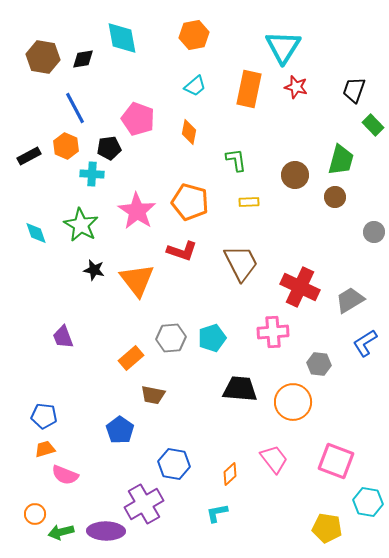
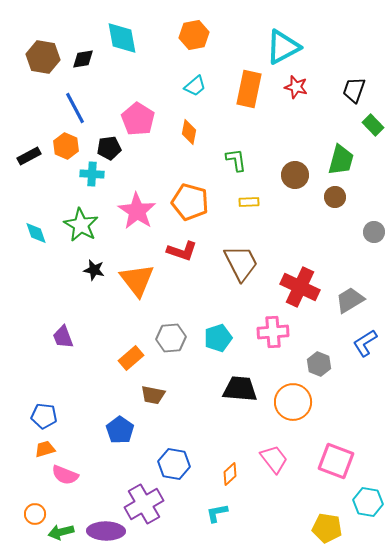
cyan triangle at (283, 47): rotated 30 degrees clockwise
pink pentagon at (138, 119): rotated 12 degrees clockwise
cyan pentagon at (212, 338): moved 6 px right
gray hexagon at (319, 364): rotated 15 degrees clockwise
